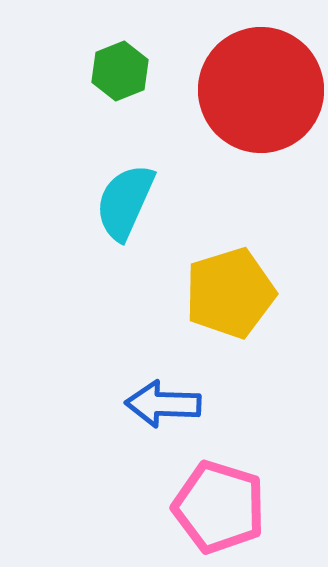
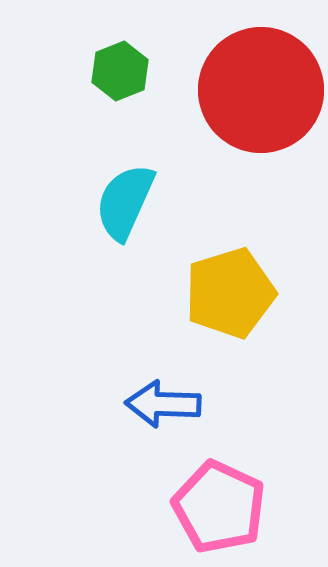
pink pentagon: rotated 8 degrees clockwise
